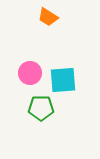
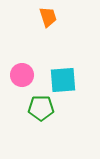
orange trapezoid: rotated 140 degrees counterclockwise
pink circle: moved 8 px left, 2 px down
